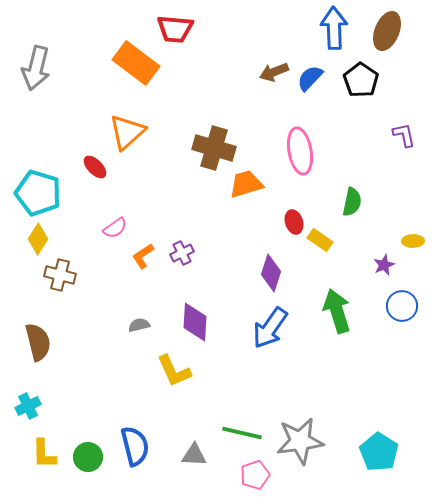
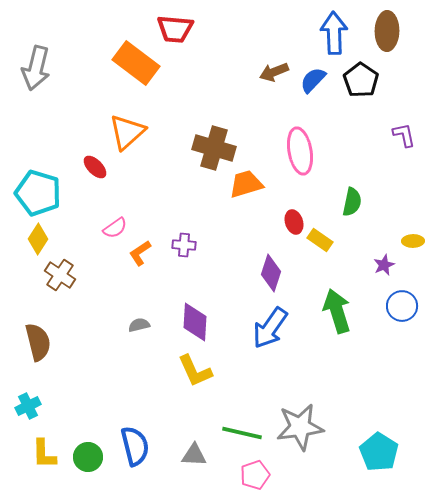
blue arrow at (334, 28): moved 5 px down
brown ellipse at (387, 31): rotated 21 degrees counterclockwise
blue semicircle at (310, 78): moved 3 px right, 2 px down
purple cross at (182, 253): moved 2 px right, 8 px up; rotated 30 degrees clockwise
orange L-shape at (143, 256): moved 3 px left, 3 px up
brown cross at (60, 275): rotated 20 degrees clockwise
yellow L-shape at (174, 371): moved 21 px right
gray star at (300, 441): moved 14 px up
